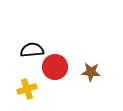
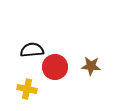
brown star: moved 6 px up
yellow cross: rotated 30 degrees clockwise
